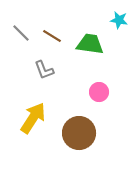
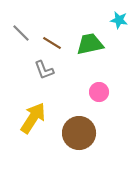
brown line: moved 7 px down
green trapezoid: rotated 20 degrees counterclockwise
